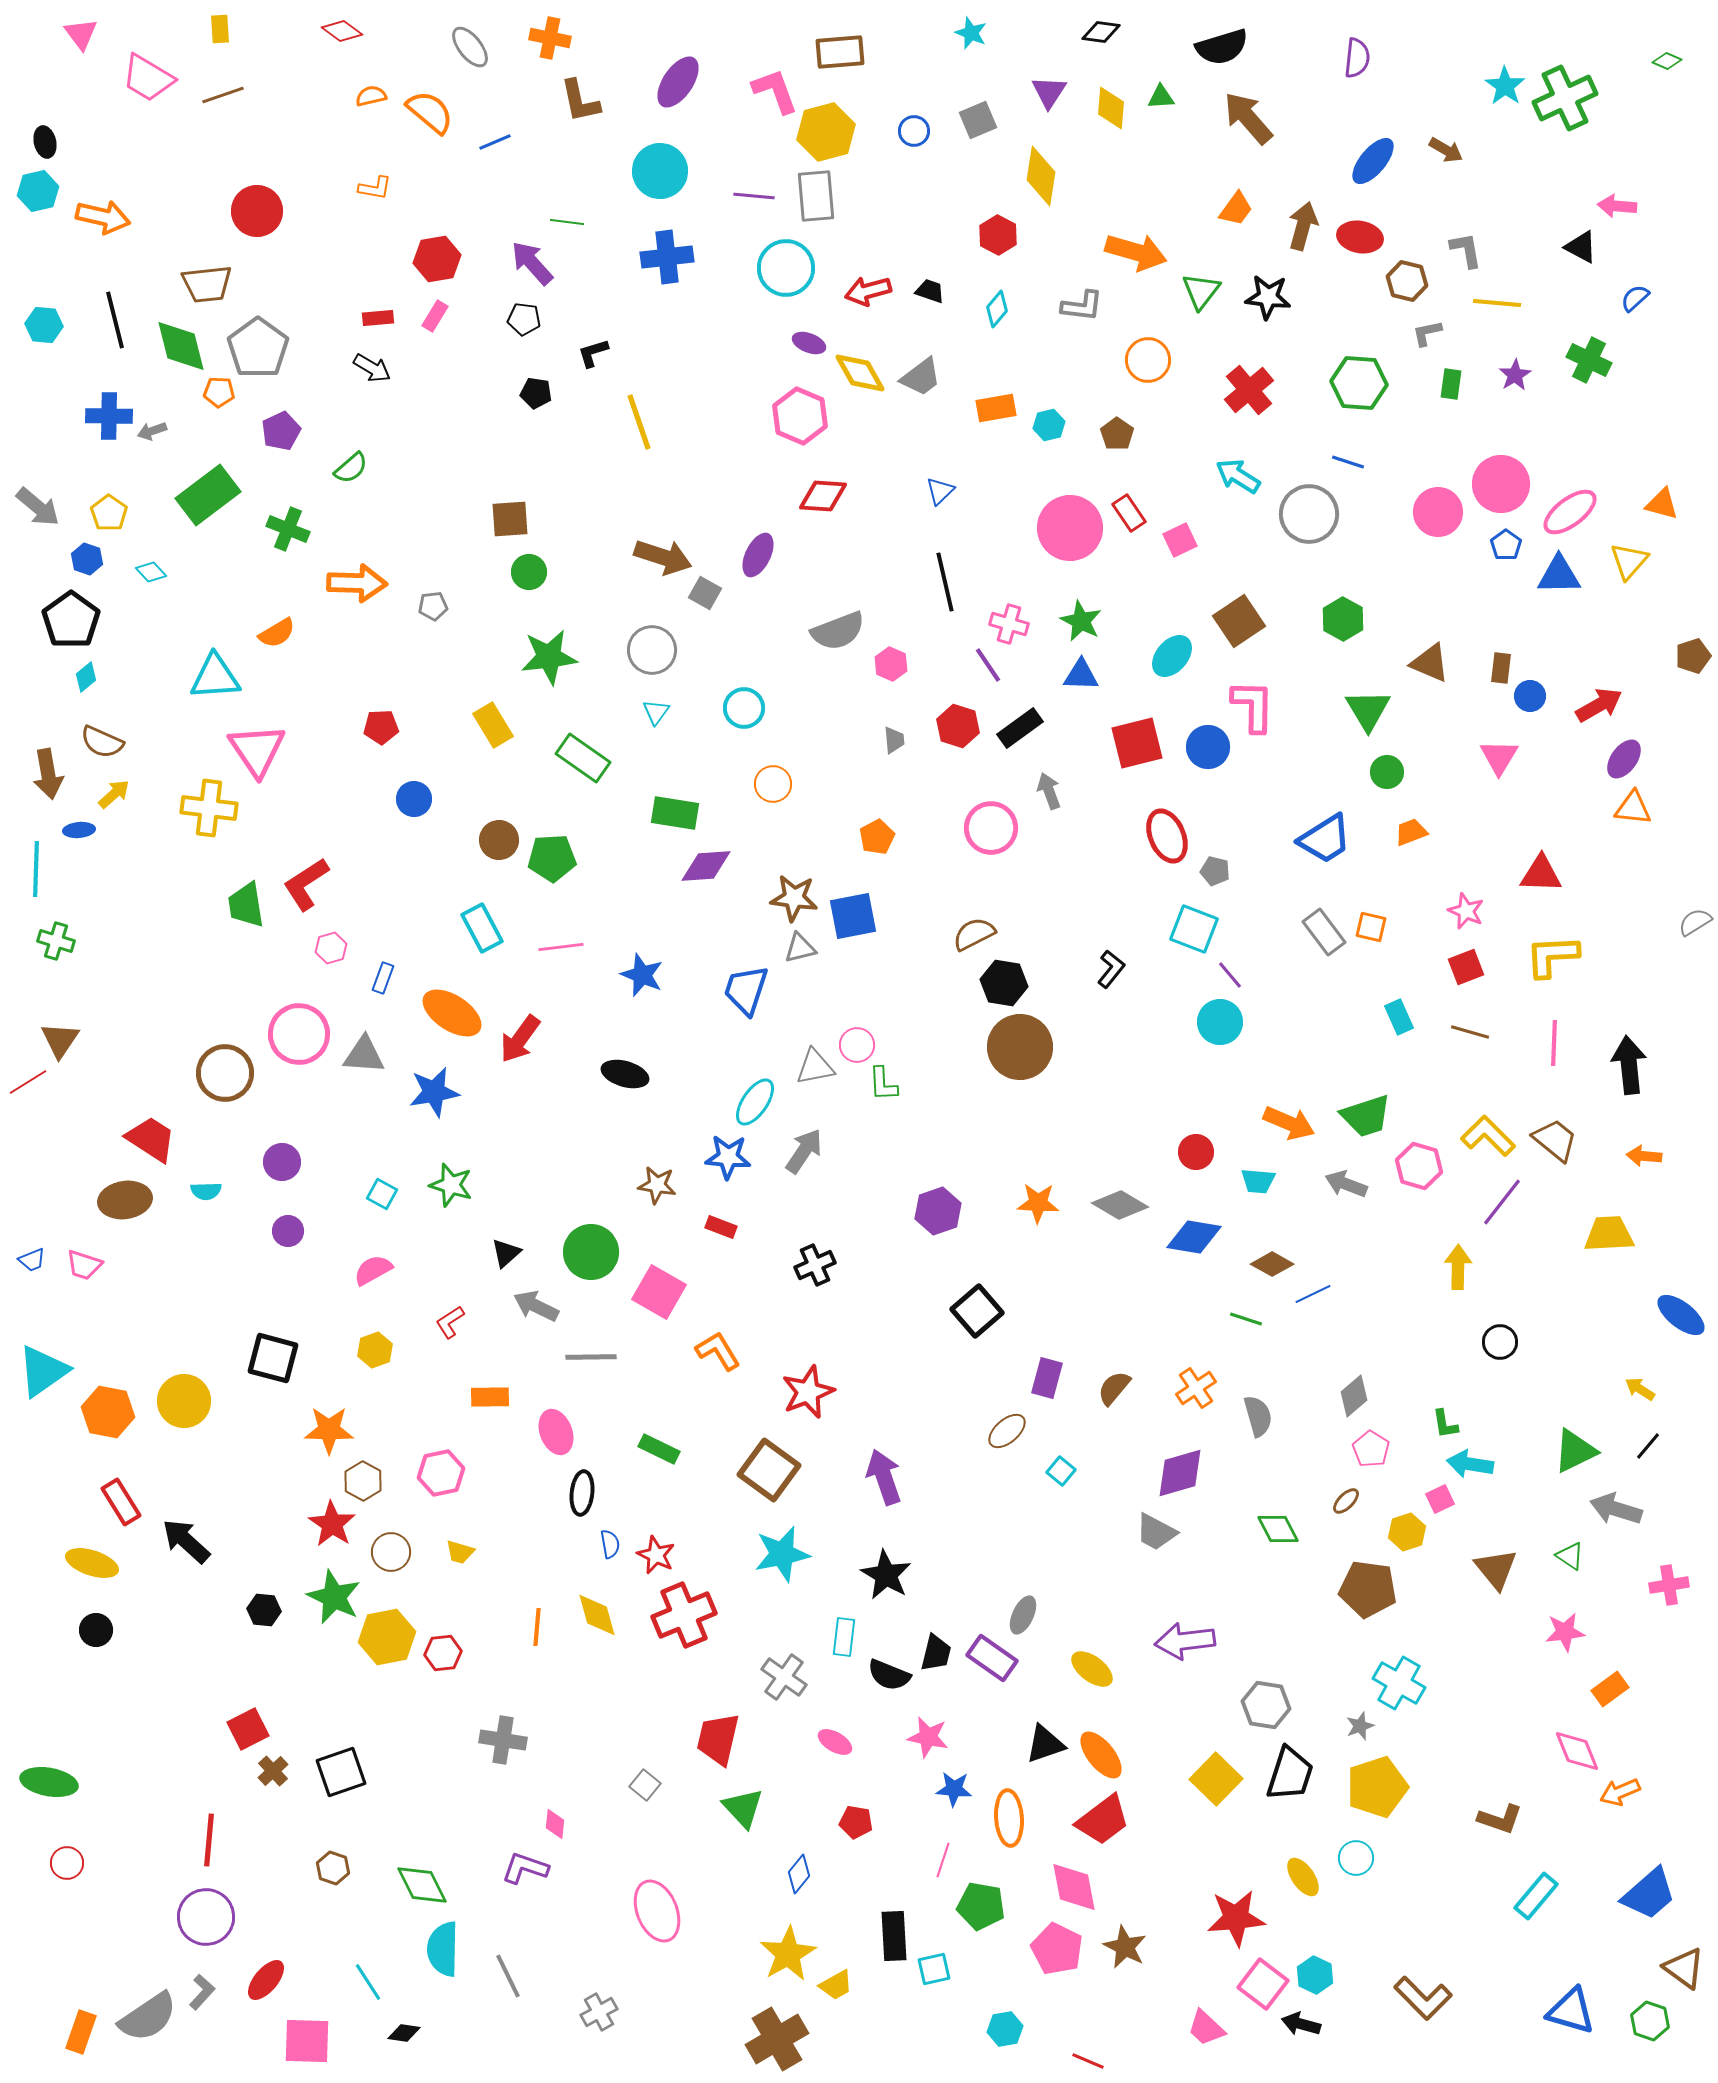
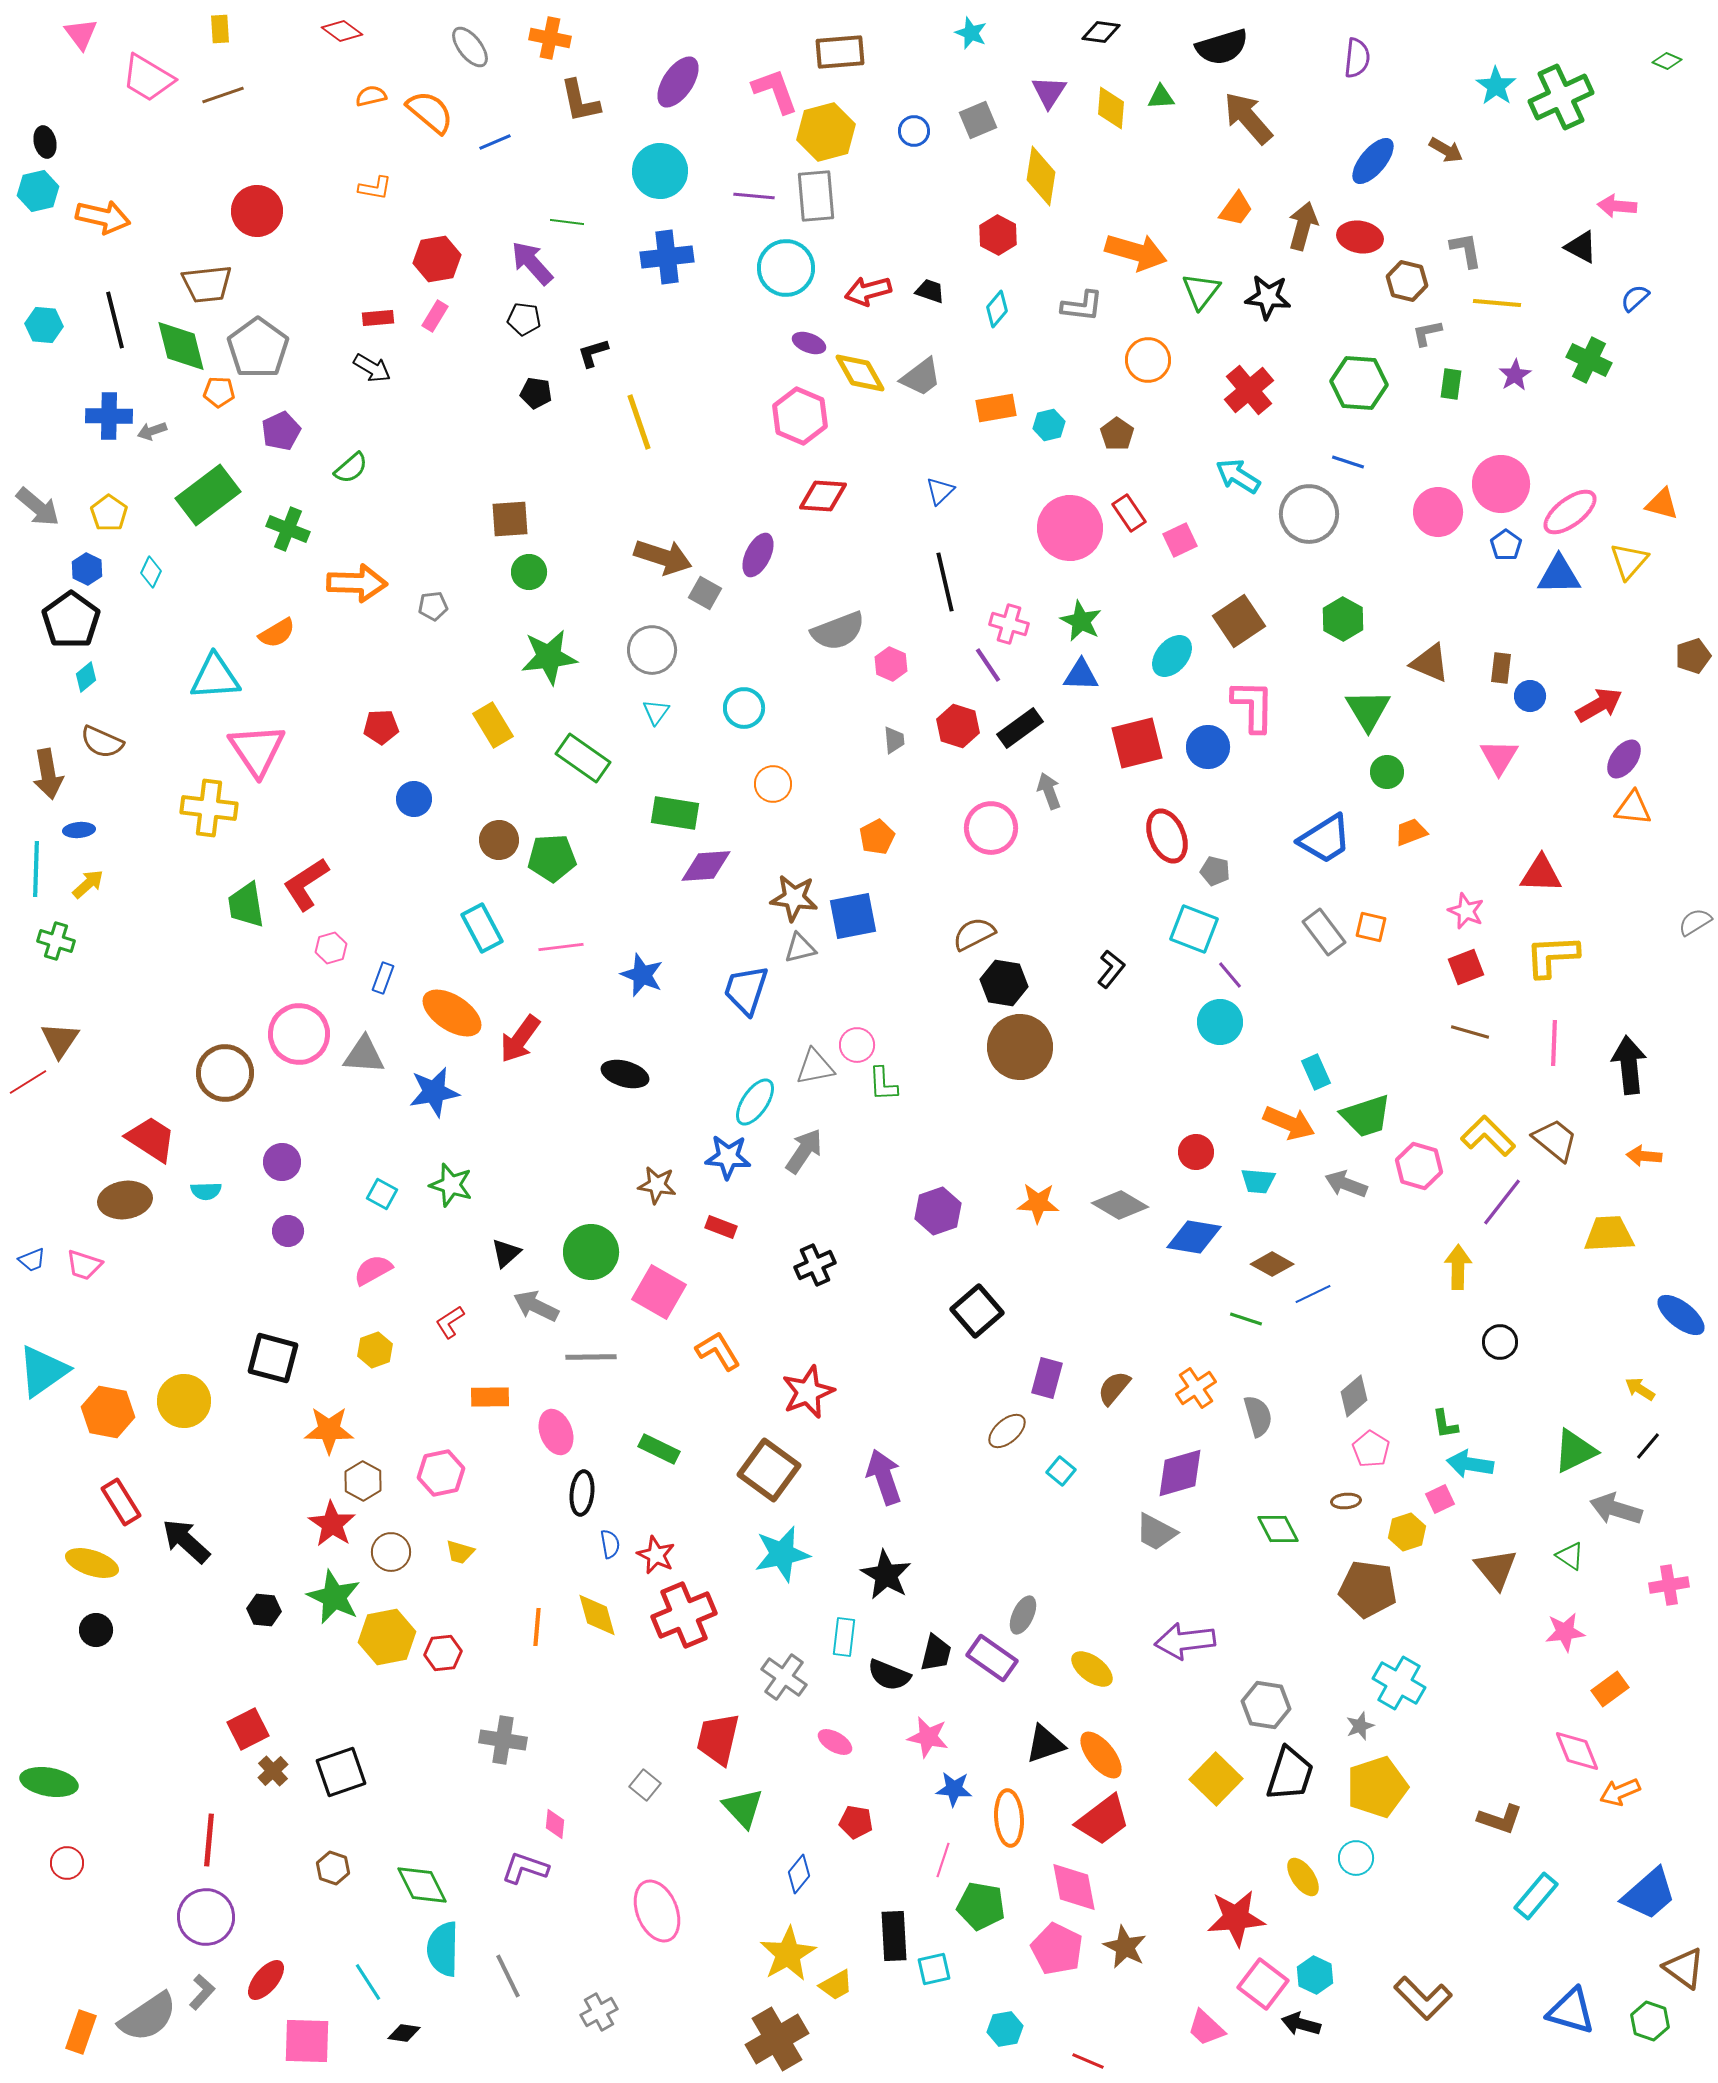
cyan star at (1505, 86): moved 9 px left
green cross at (1565, 98): moved 4 px left, 1 px up
blue hexagon at (87, 559): moved 10 px down; rotated 8 degrees clockwise
cyan diamond at (151, 572): rotated 68 degrees clockwise
yellow arrow at (114, 794): moved 26 px left, 90 px down
cyan rectangle at (1399, 1017): moved 83 px left, 55 px down
brown ellipse at (1346, 1501): rotated 40 degrees clockwise
